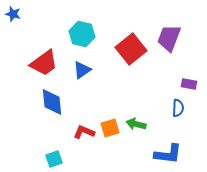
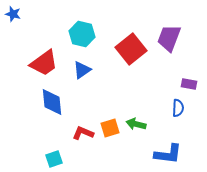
red L-shape: moved 1 px left, 1 px down
